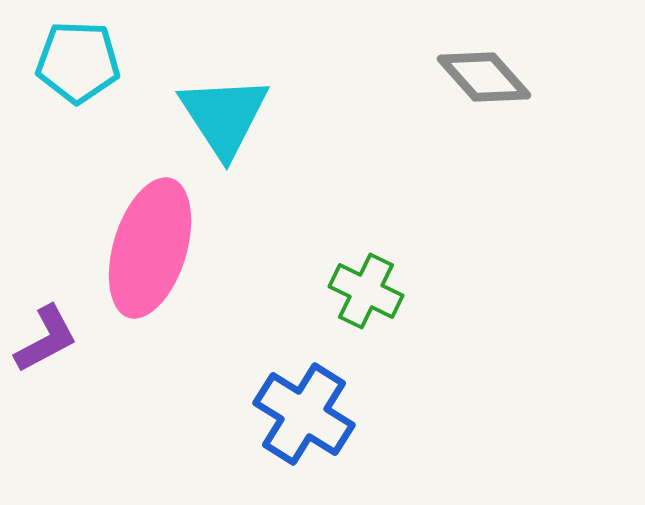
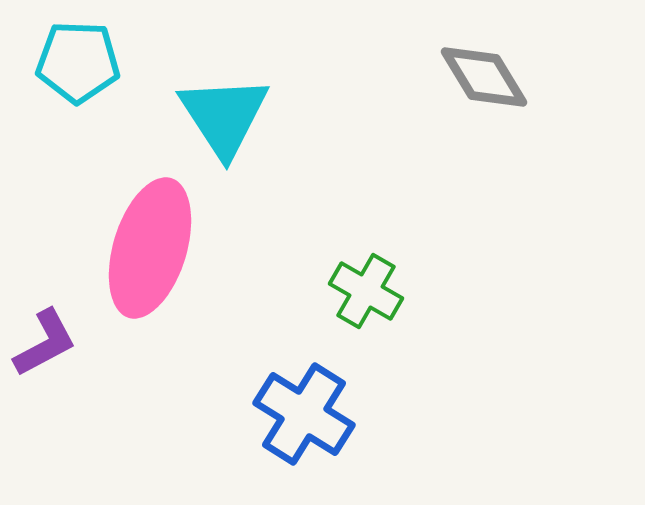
gray diamond: rotated 10 degrees clockwise
green cross: rotated 4 degrees clockwise
purple L-shape: moved 1 px left, 4 px down
